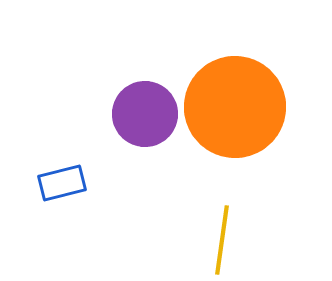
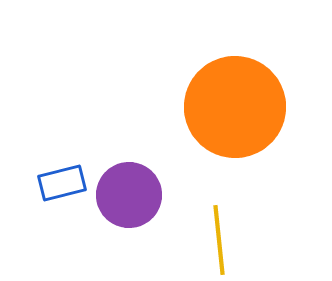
purple circle: moved 16 px left, 81 px down
yellow line: moved 3 px left; rotated 14 degrees counterclockwise
